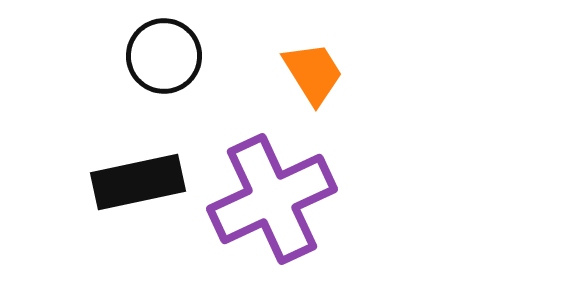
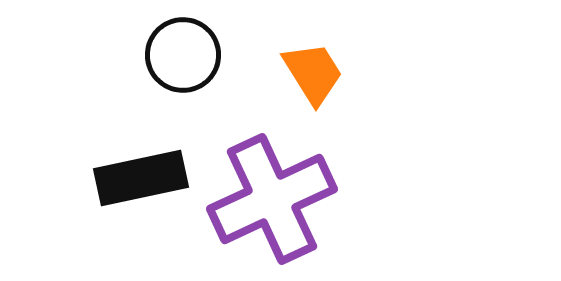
black circle: moved 19 px right, 1 px up
black rectangle: moved 3 px right, 4 px up
